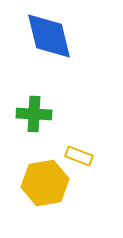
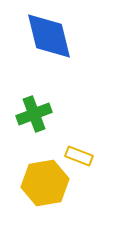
green cross: rotated 24 degrees counterclockwise
